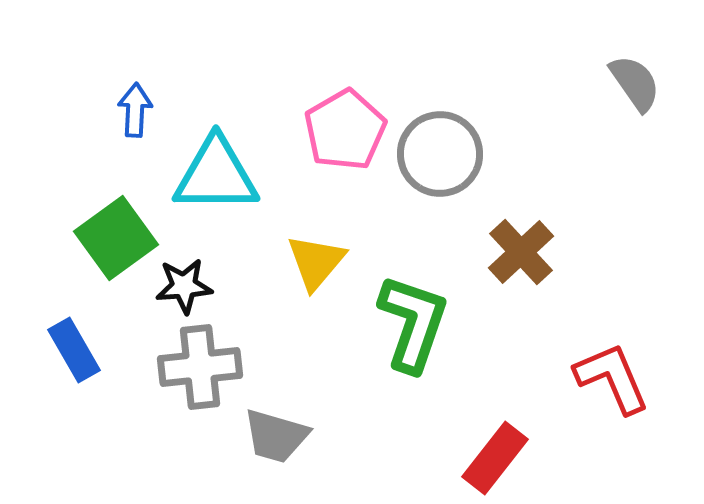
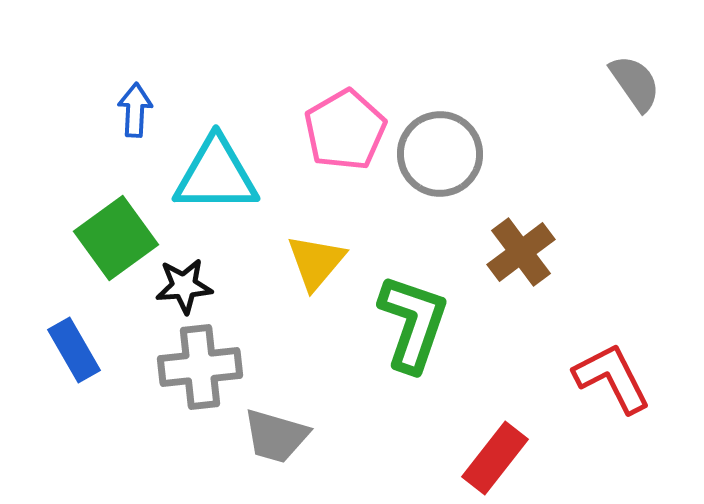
brown cross: rotated 6 degrees clockwise
red L-shape: rotated 4 degrees counterclockwise
